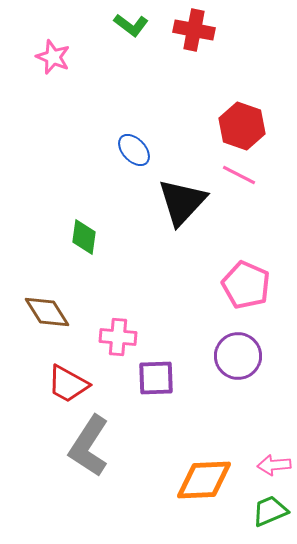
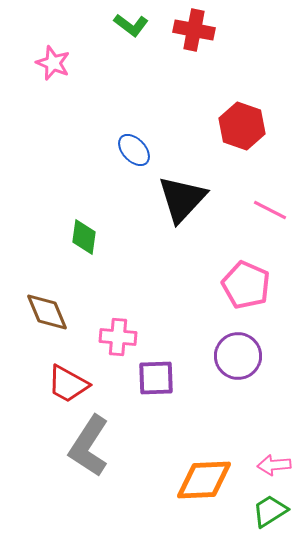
pink star: moved 6 px down
pink line: moved 31 px right, 35 px down
black triangle: moved 3 px up
brown diamond: rotated 9 degrees clockwise
green trapezoid: rotated 9 degrees counterclockwise
